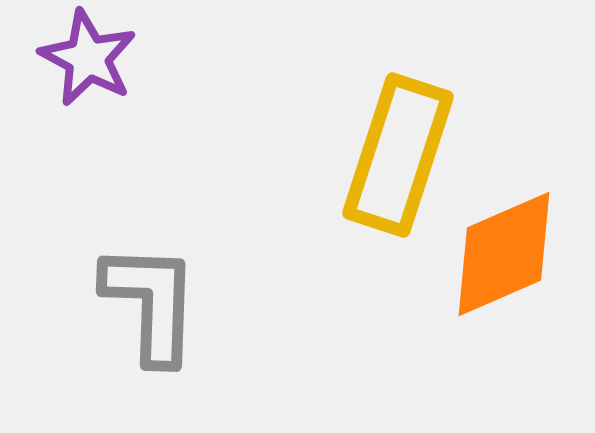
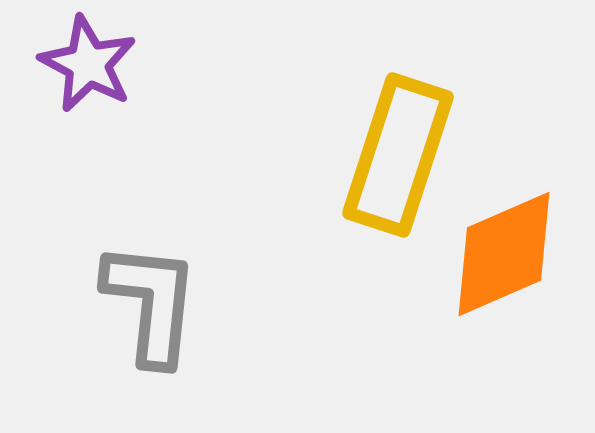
purple star: moved 6 px down
gray L-shape: rotated 4 degrees clockwise
